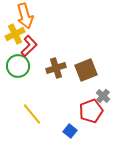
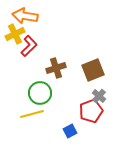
orange arrow: rotated 115 degrees clockwise
green circle: moved 22 px right, 27 px down
brown square: moved 7 px right
gray cross: moved 4 px left
yellow line: rotated 65 degrees counterclockwise
blue square: rotated 24 degrees clockwise
